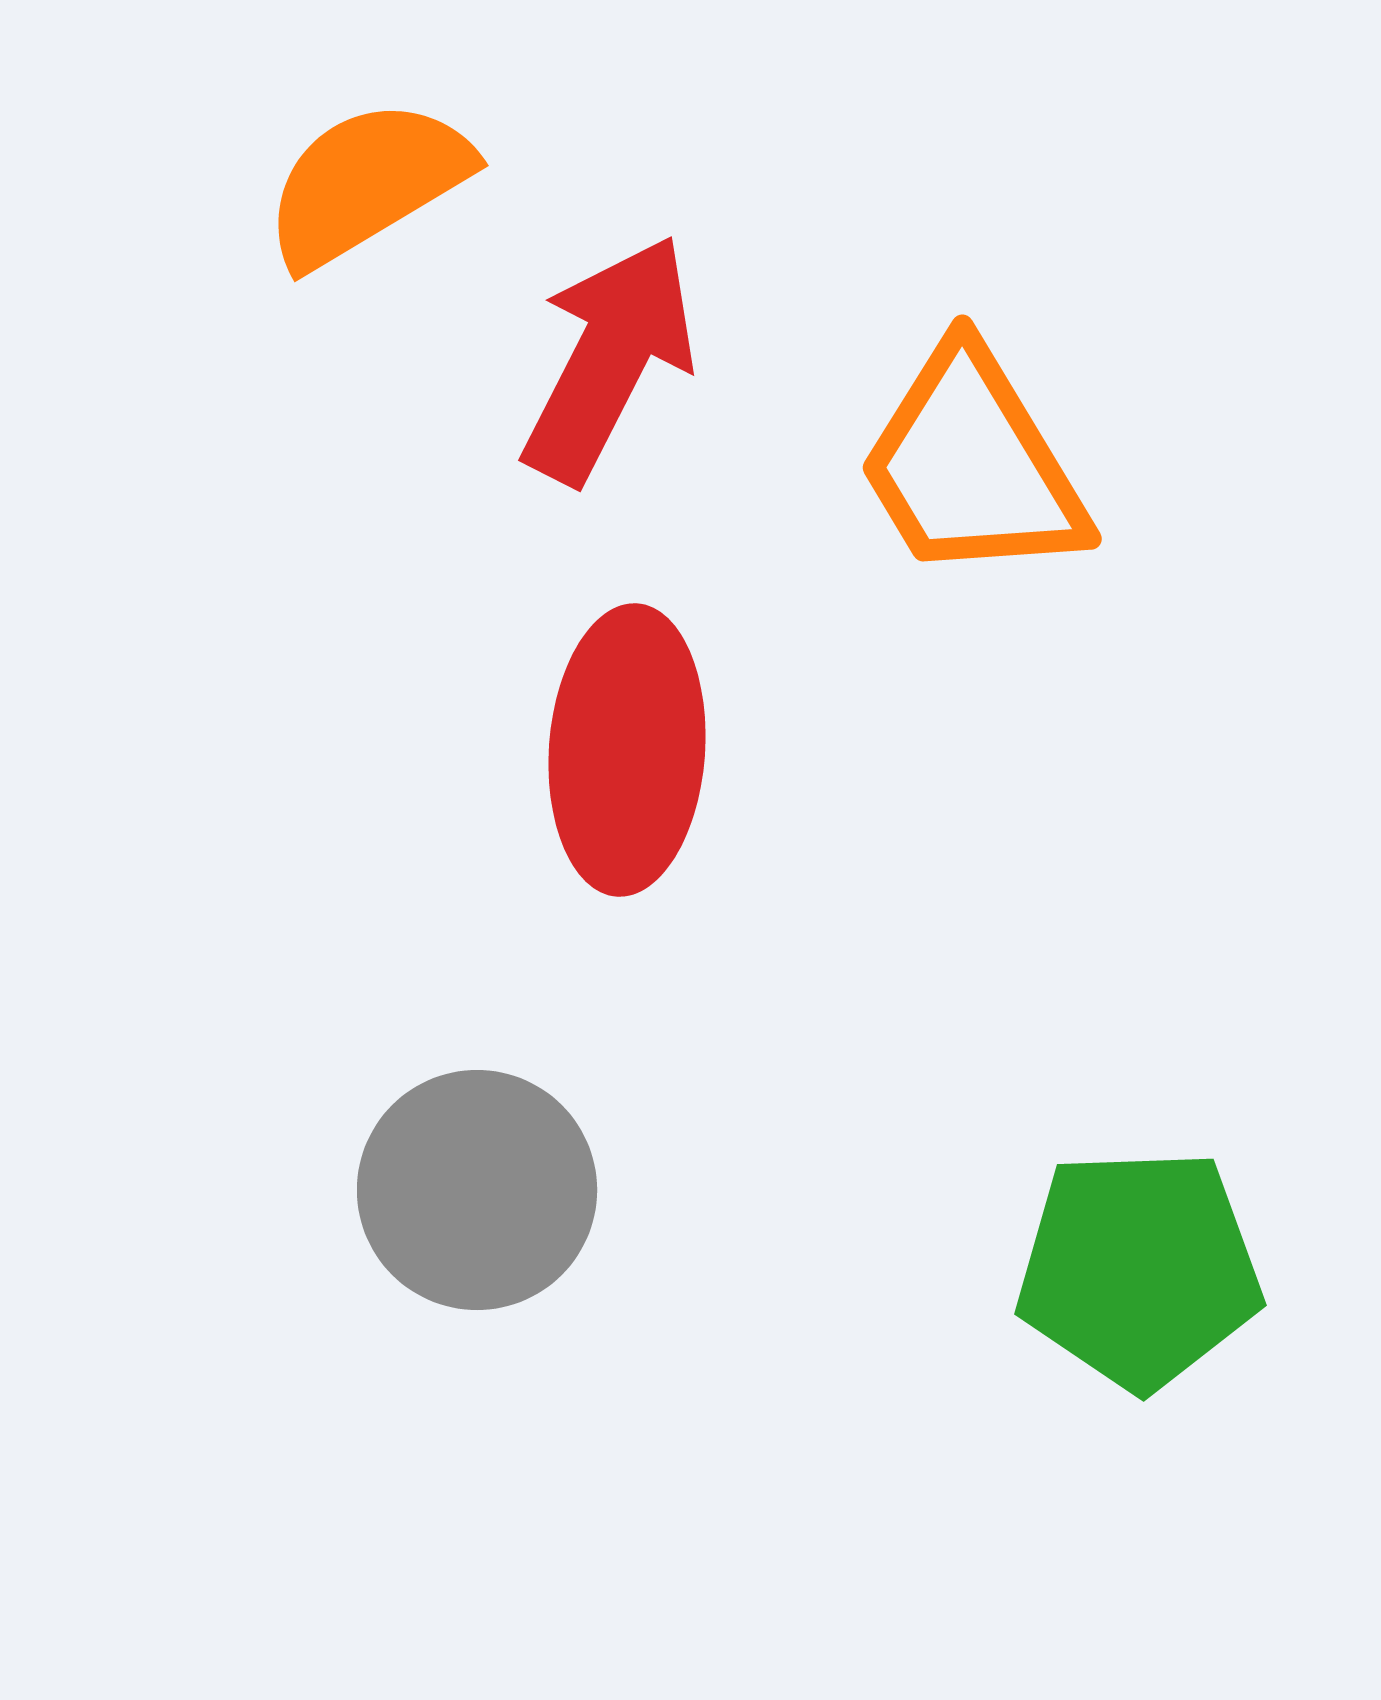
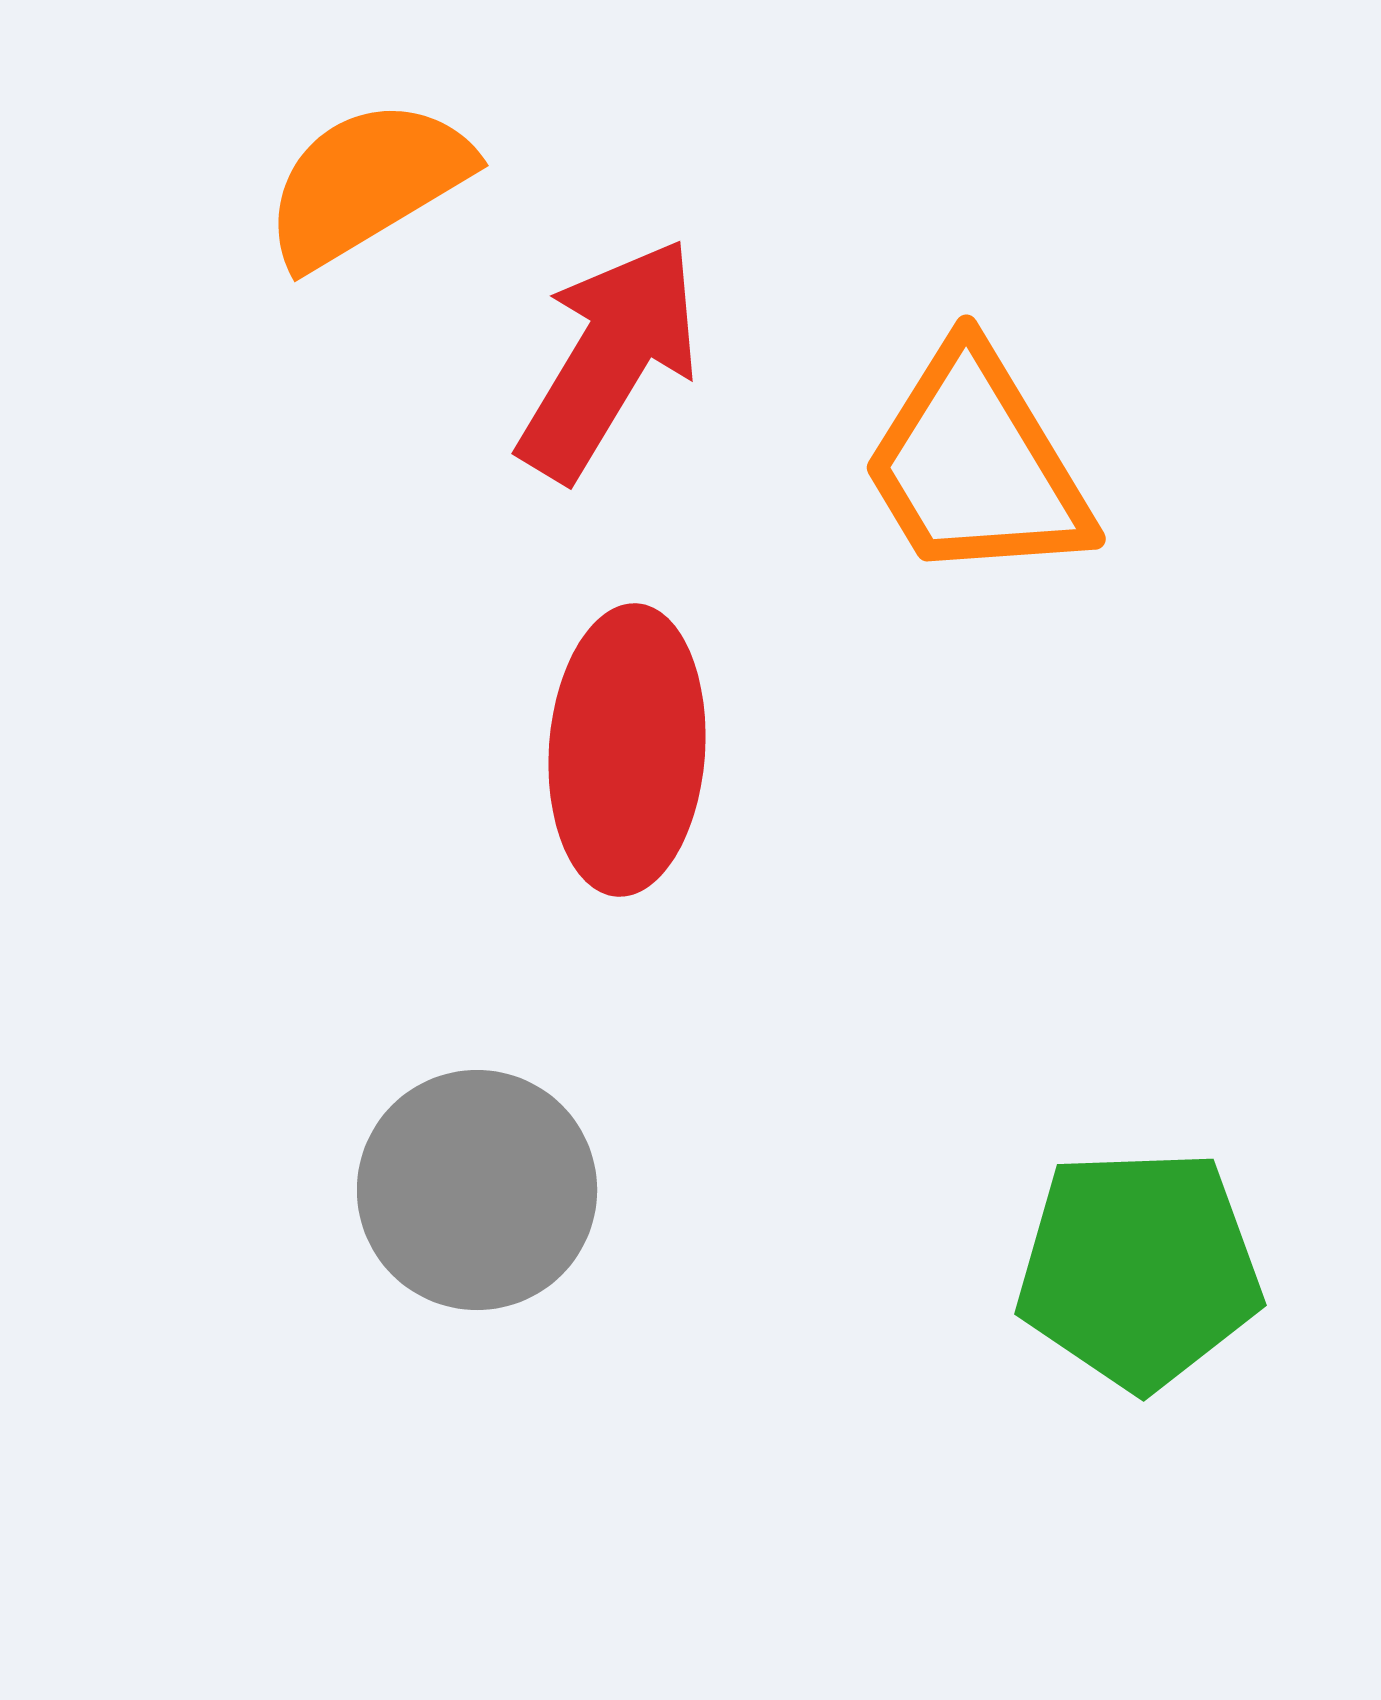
red arrow: rotated 4 degrees clockwise
orange trapezoid: moved 4 px right
